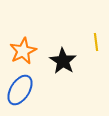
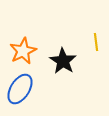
blue ellipse: moved 1 px up
